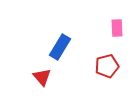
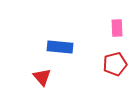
blue rectangle: rotated 65 degrees clockwise
red pentagon: moved 8 px right, 2 px up
